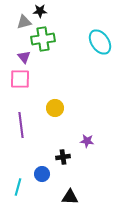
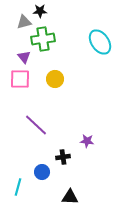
yellow circle: moved 29 px up
purple line: moved 15 px right; rotated 40 degrees counterclockwise
blue circle: moved 2 px up
